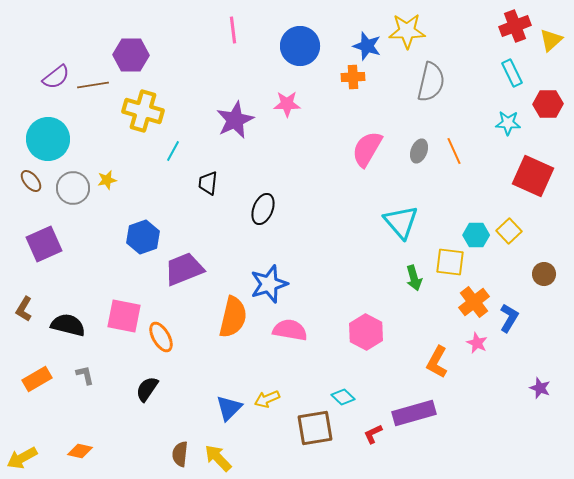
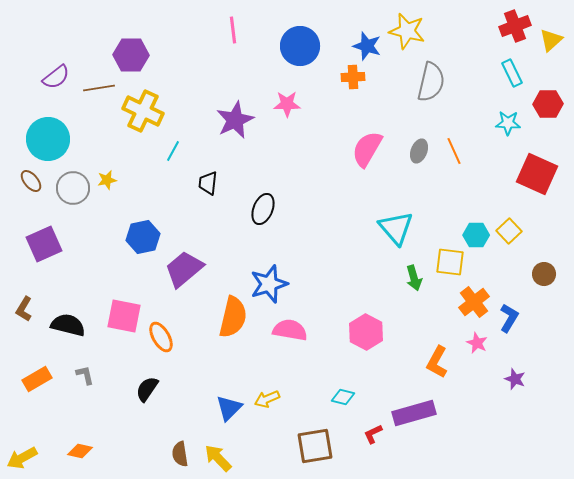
yellow star at (407, 31): rotated 15 degrees clockwise
brown line at (93, 85): moved 6 px right, 3 px down
yellow cross at (143, 111): rotated 9 degrees clockwise
red square at (533, 176): moved 4 px right, 2 px up
cyan triangle at (401, 222): moved 5 px left, 6 px down
blue hexagon at (143, 237): rotated 8 degrees clockwise
purple trapezoid at (184, 269): rotated 18 degrees counterclockwise
purple star at (540, 388): moved 25 px left, 9 px up
cyan diamond at (343, 397): rotated 30 degrees counterclockwise
brown square at (315, 428): moved 18 px down
brown semicircle at (180, 454): rotated 15 degrees counterclockwise
